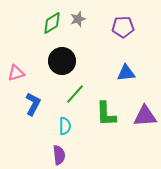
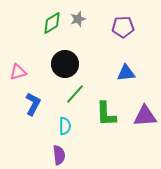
black circle: moved 3 px right, 3 px down
pink triangle: moved 2 px right, 1 px up
